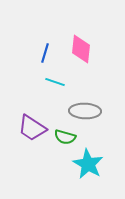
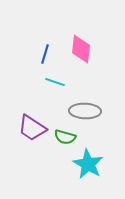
blue line: moved 1 px down
